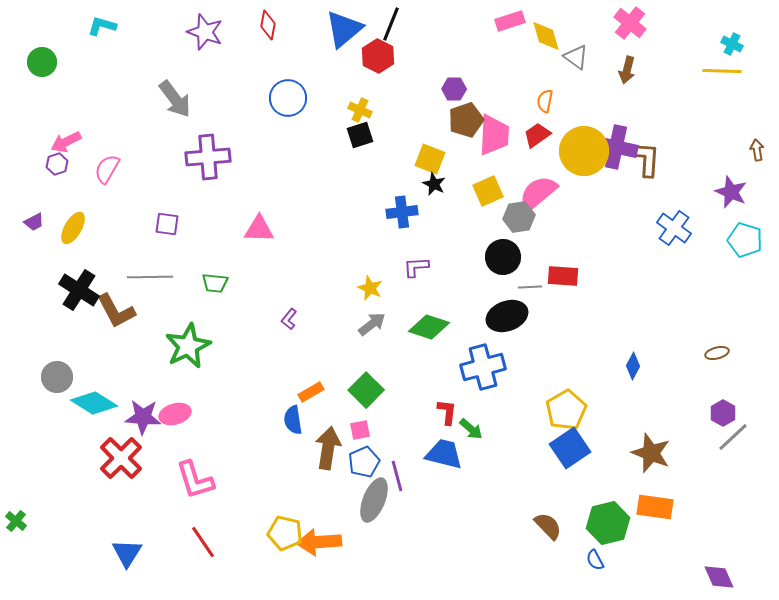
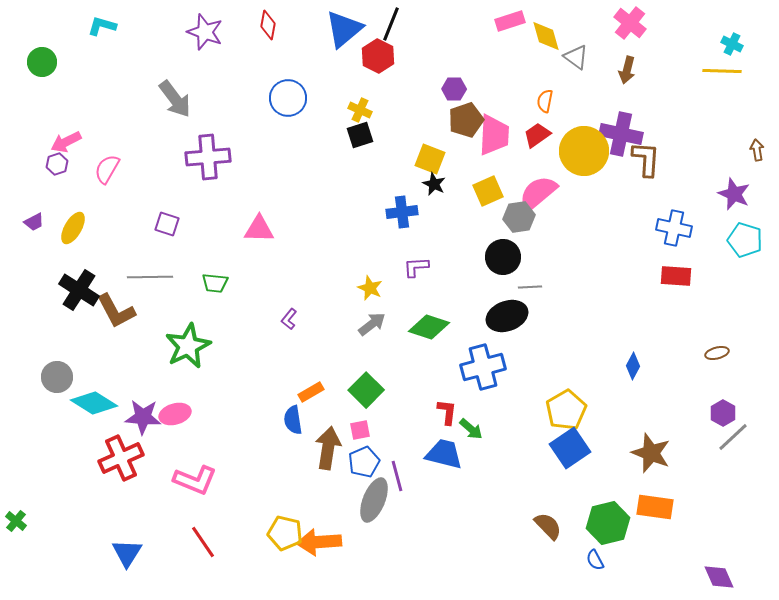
purple cross at (616, 147): moved 5 px right, 13 px up
purple star at (731, 192): moved 3 px right, 2 px down
purple square at (167, 224): rotated 10 degrees clockwise
blue cross at (674, 228): rotated 24 degrees counterclockwise
red rectangle at (563, 276): moved 113 px right
red cross at (121, 458): rotated 21 degrees clockwise
pink L-shape at (195, 480): rotated 51 degrees counterclockwise
